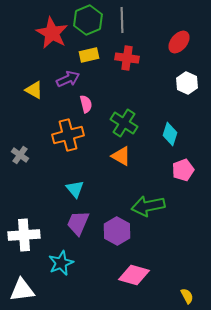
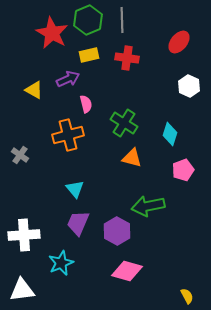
white hexagon: moved 2 px right, 3 px down
orange triangle: moved 11 px right, 2 px down; rotated 15 degrees counterclockwise
pink diamond: moved 7 px left, 4 px up
